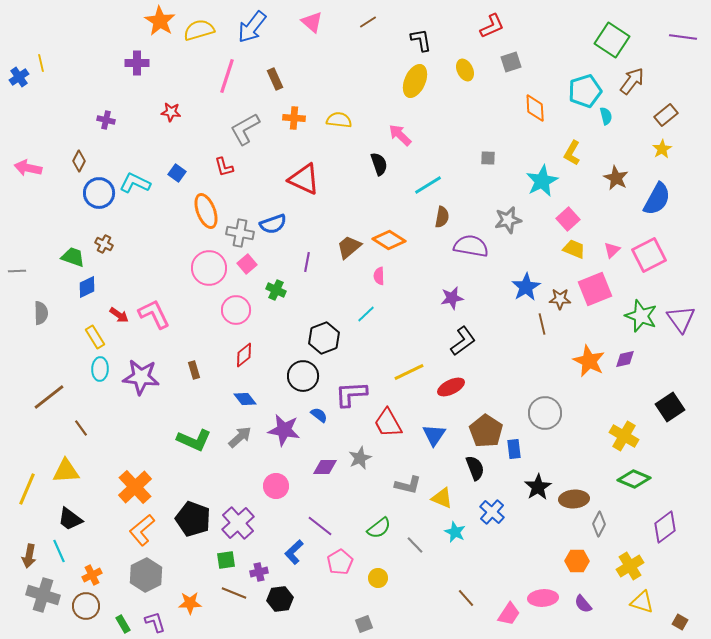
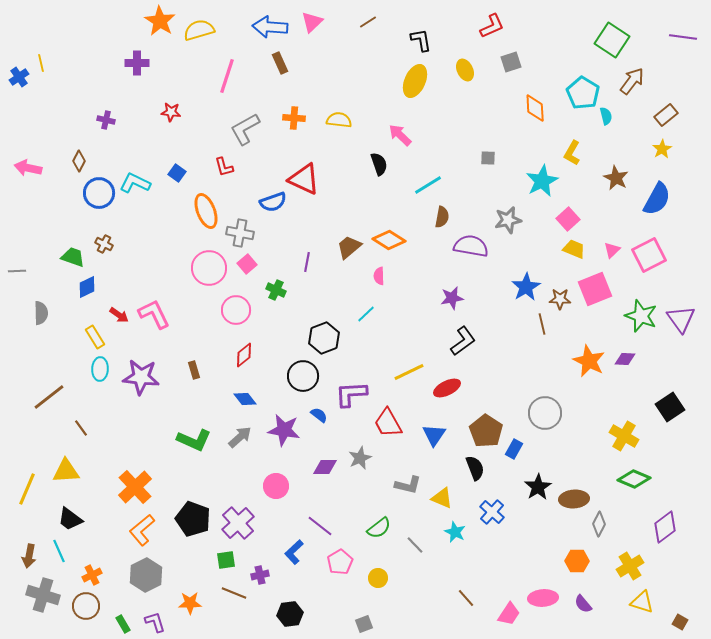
pink triangle at (312, 22): rotated 35 degrees clockwise
blue arrow at (252, 27): moved 18 px right; rotated 56 degrees clockwise
brown rectangle at (275, 79): moved 5 px right, 16 px up
cyan pentagon at (585, 91): moved 2 px left, 2 px down; rotated 24 degrees counterclockwise
blue semicircle at (273, 224): moved 22 px up
purple diamond at (625, 359): rotated 15 degrees clockwise
red ellipse at (451, 387): moved 4 px left, 1 px down
blue rectangle at (514, 449): rotated 36 degrees clockwise
purple cross at (259, 572): moved 1 px right, 3 px down
black hexagon at (280, 599): moved 10 px right, 15 px down
